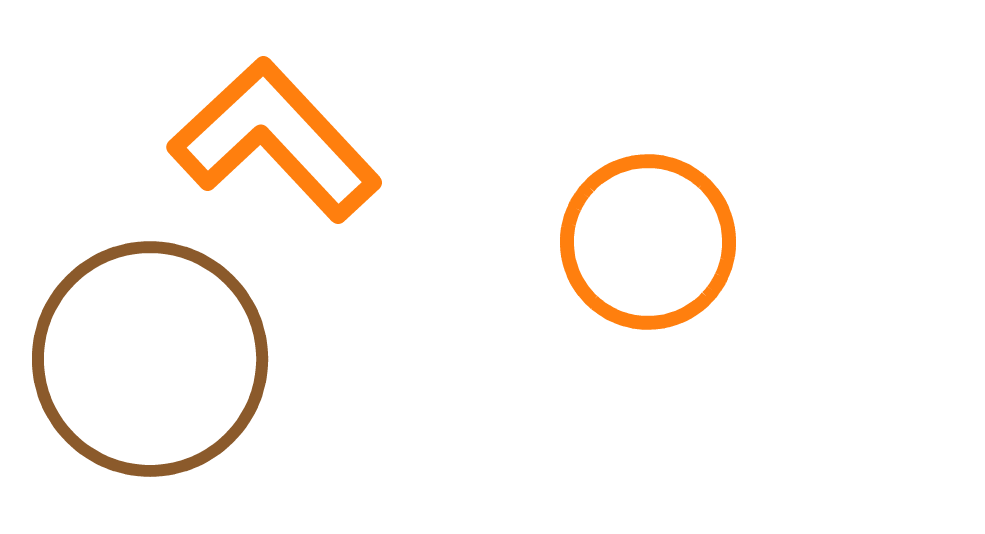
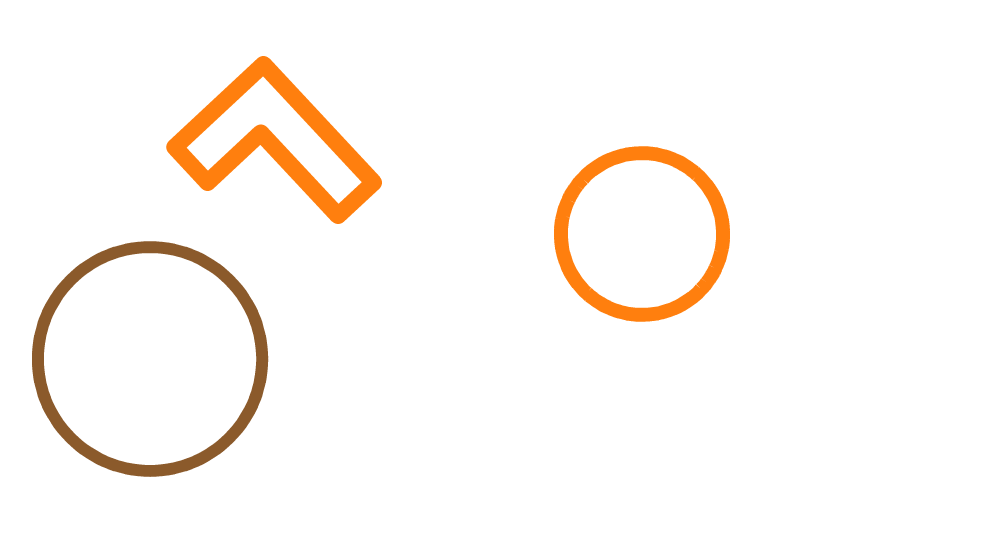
orange circle: moved 6 px left, 8 px up
